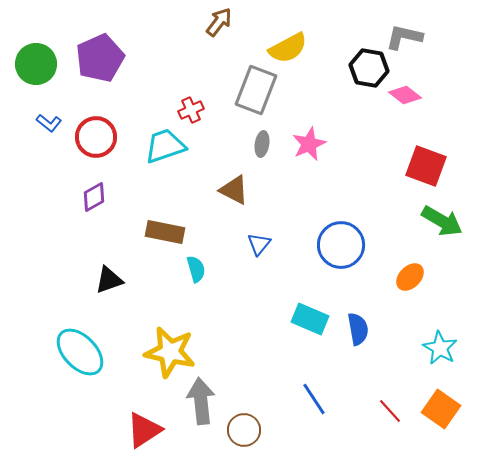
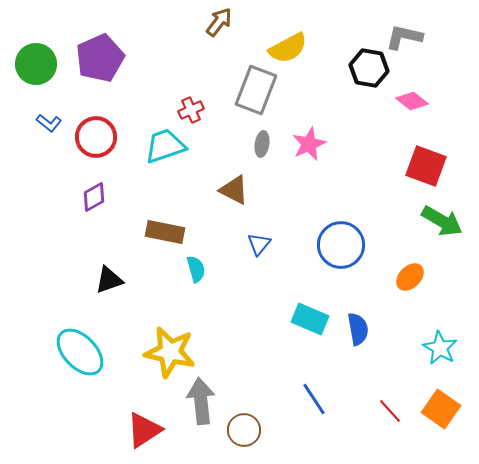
pink diamond: moved 7 px right, 6 px down
